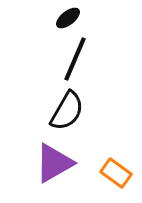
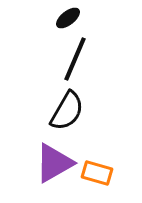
orange rectangle: moved 19 px left; rotated 20 degrees counterclockwise
